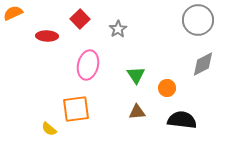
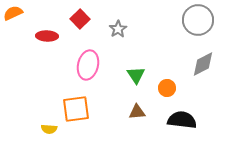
yellow semicircle: rotated 35 degrees counterclockwise
